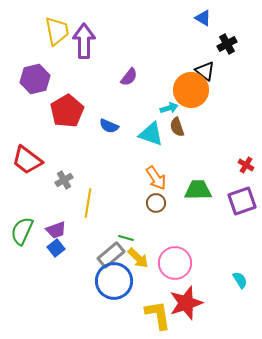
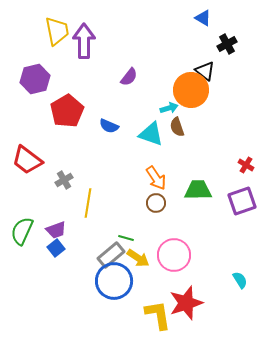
yellow arrow: rotated 10 degrees counterclockwise
pink circle: moved 1 px left, 8 px up
